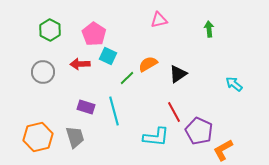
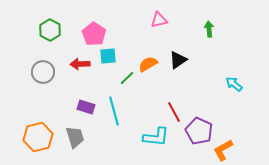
cyan square: rotated 30 degrees counterclockwise
black triangle: moved 14 px up
